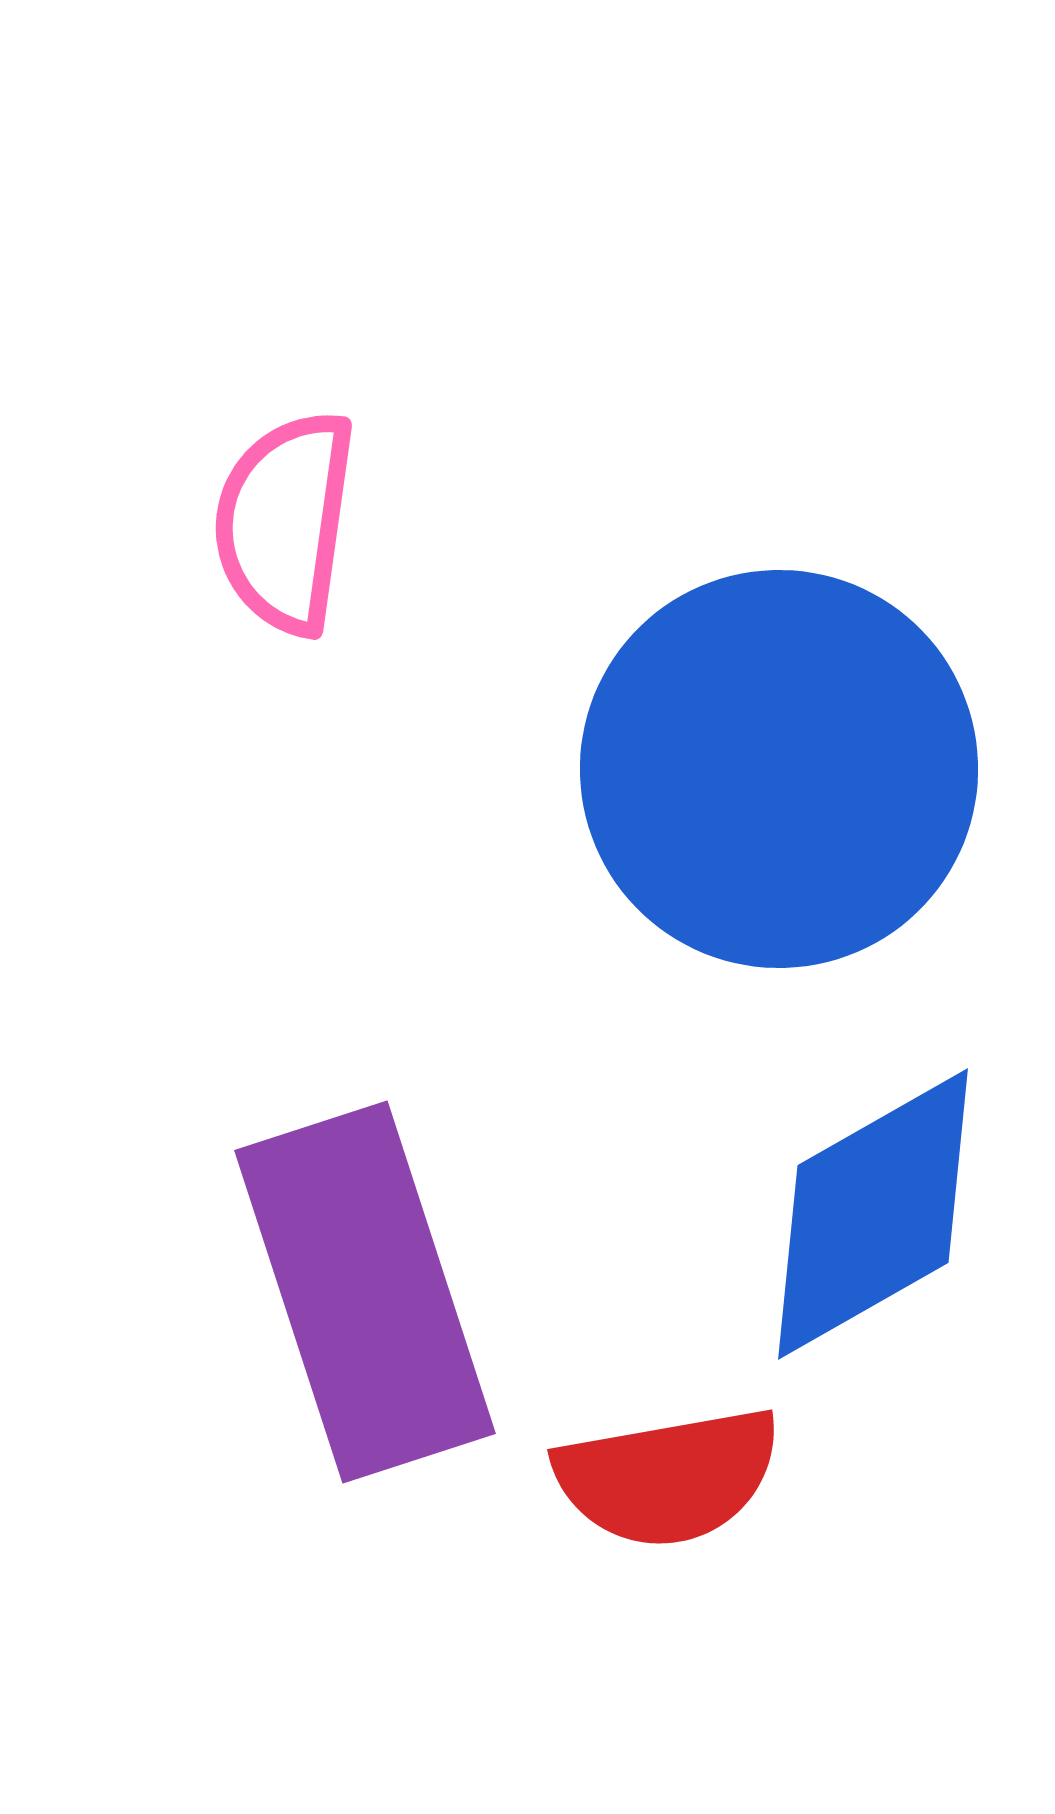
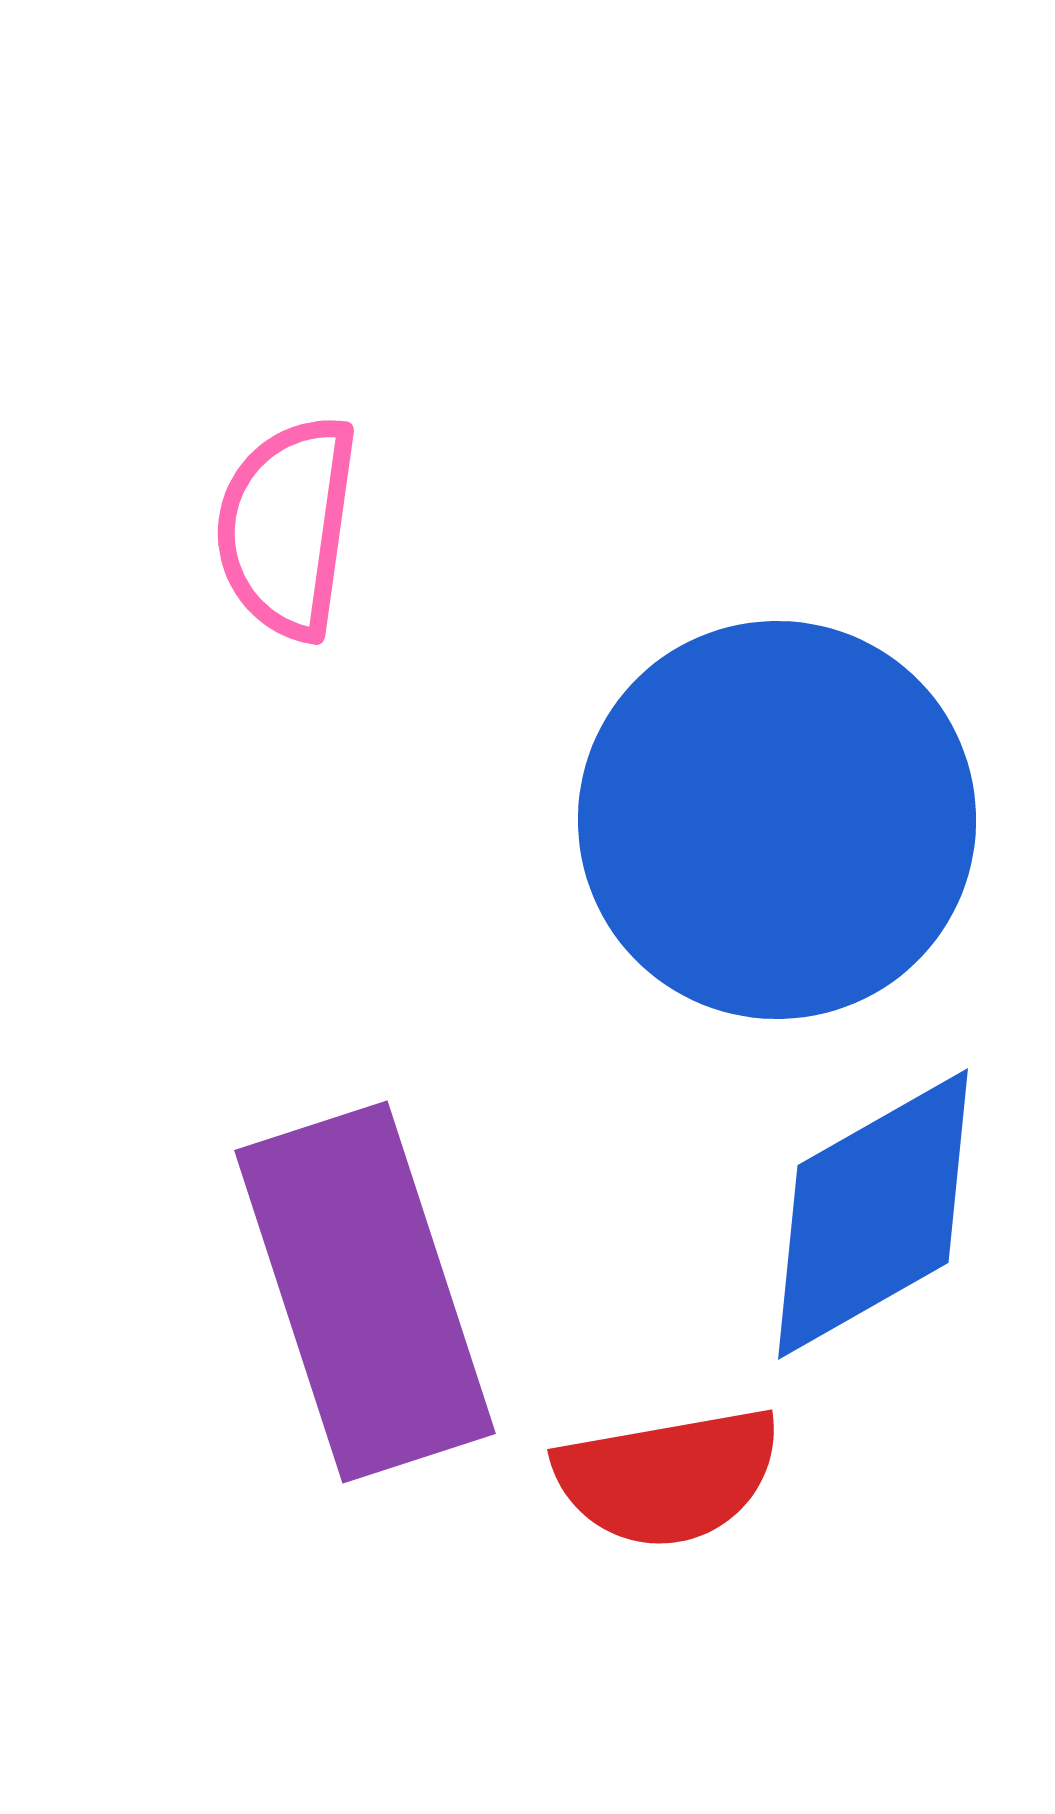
pink semicircle: moved 2 px right, 5 px down
blue circle: moved 2 px left, 51 px down
